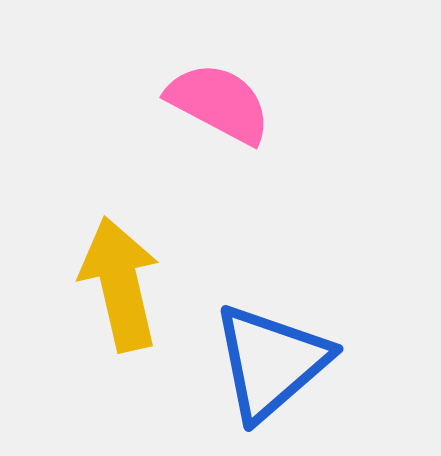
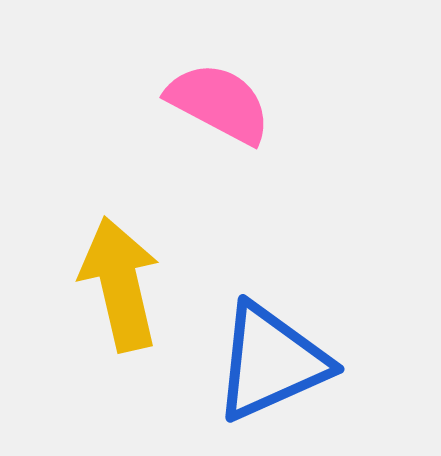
blue triangle: rotated 17 degrees clockwise
